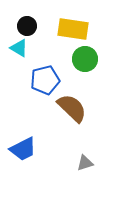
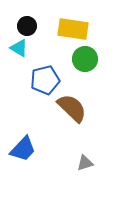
blue trapezoid: rotated 20 degrees counterclockwise
